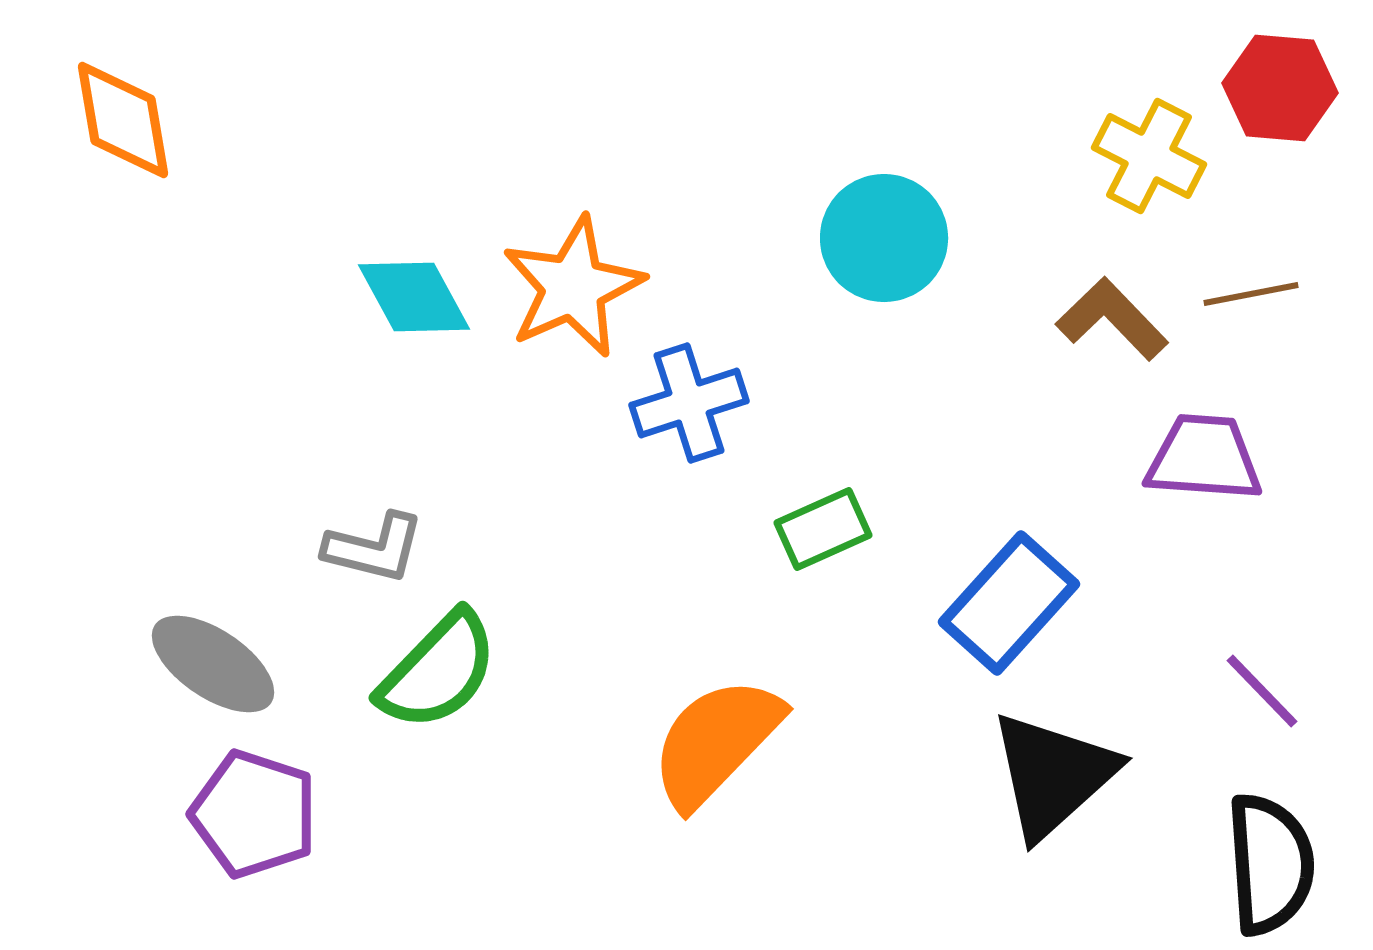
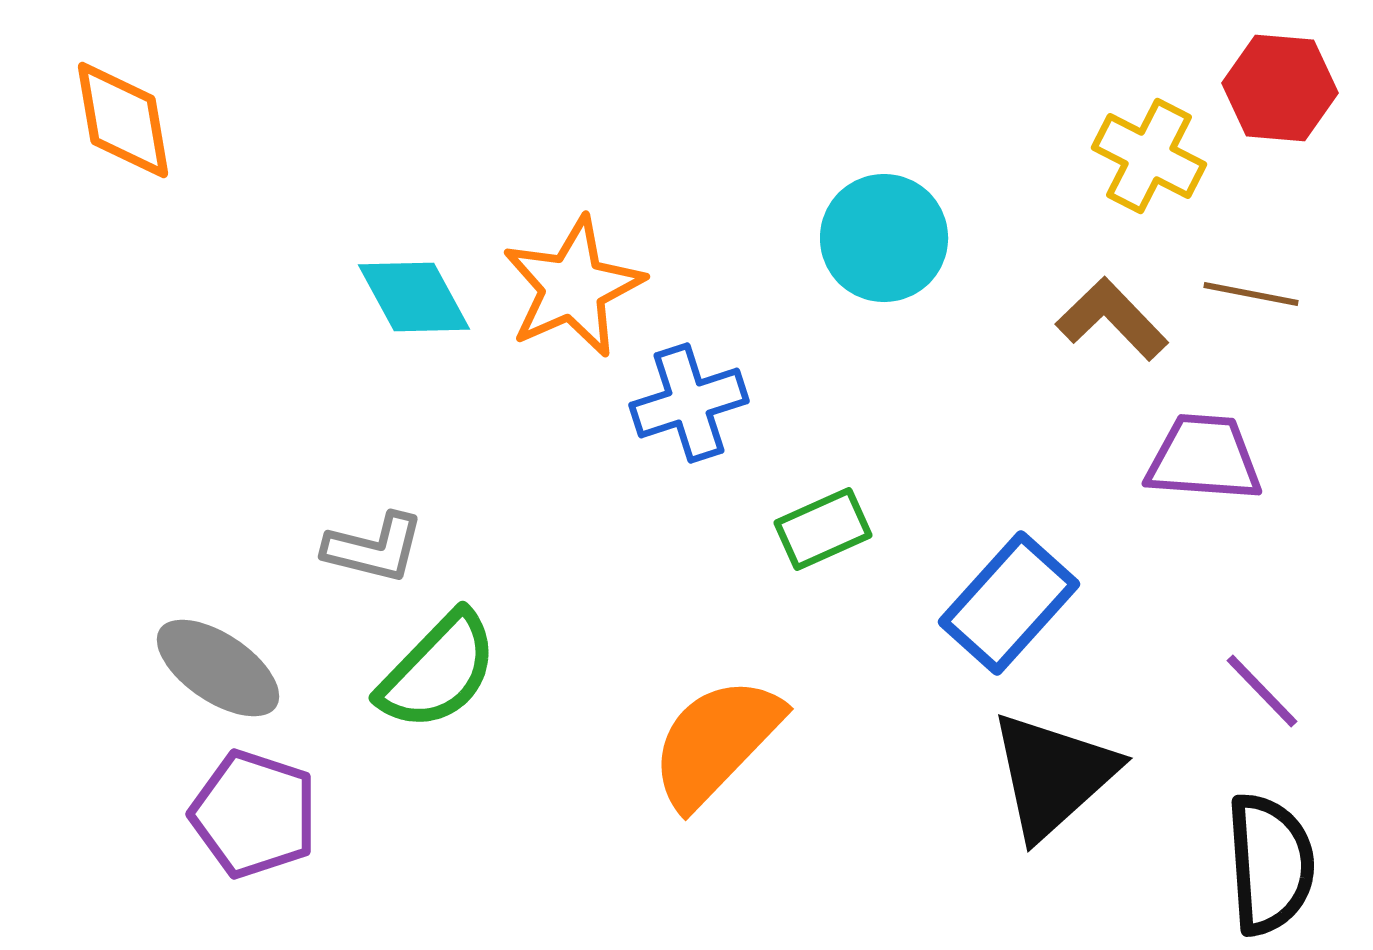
brown line: rotated 22 degrees clockwise
gray ellipse: moved 5 px right, 4 px down
